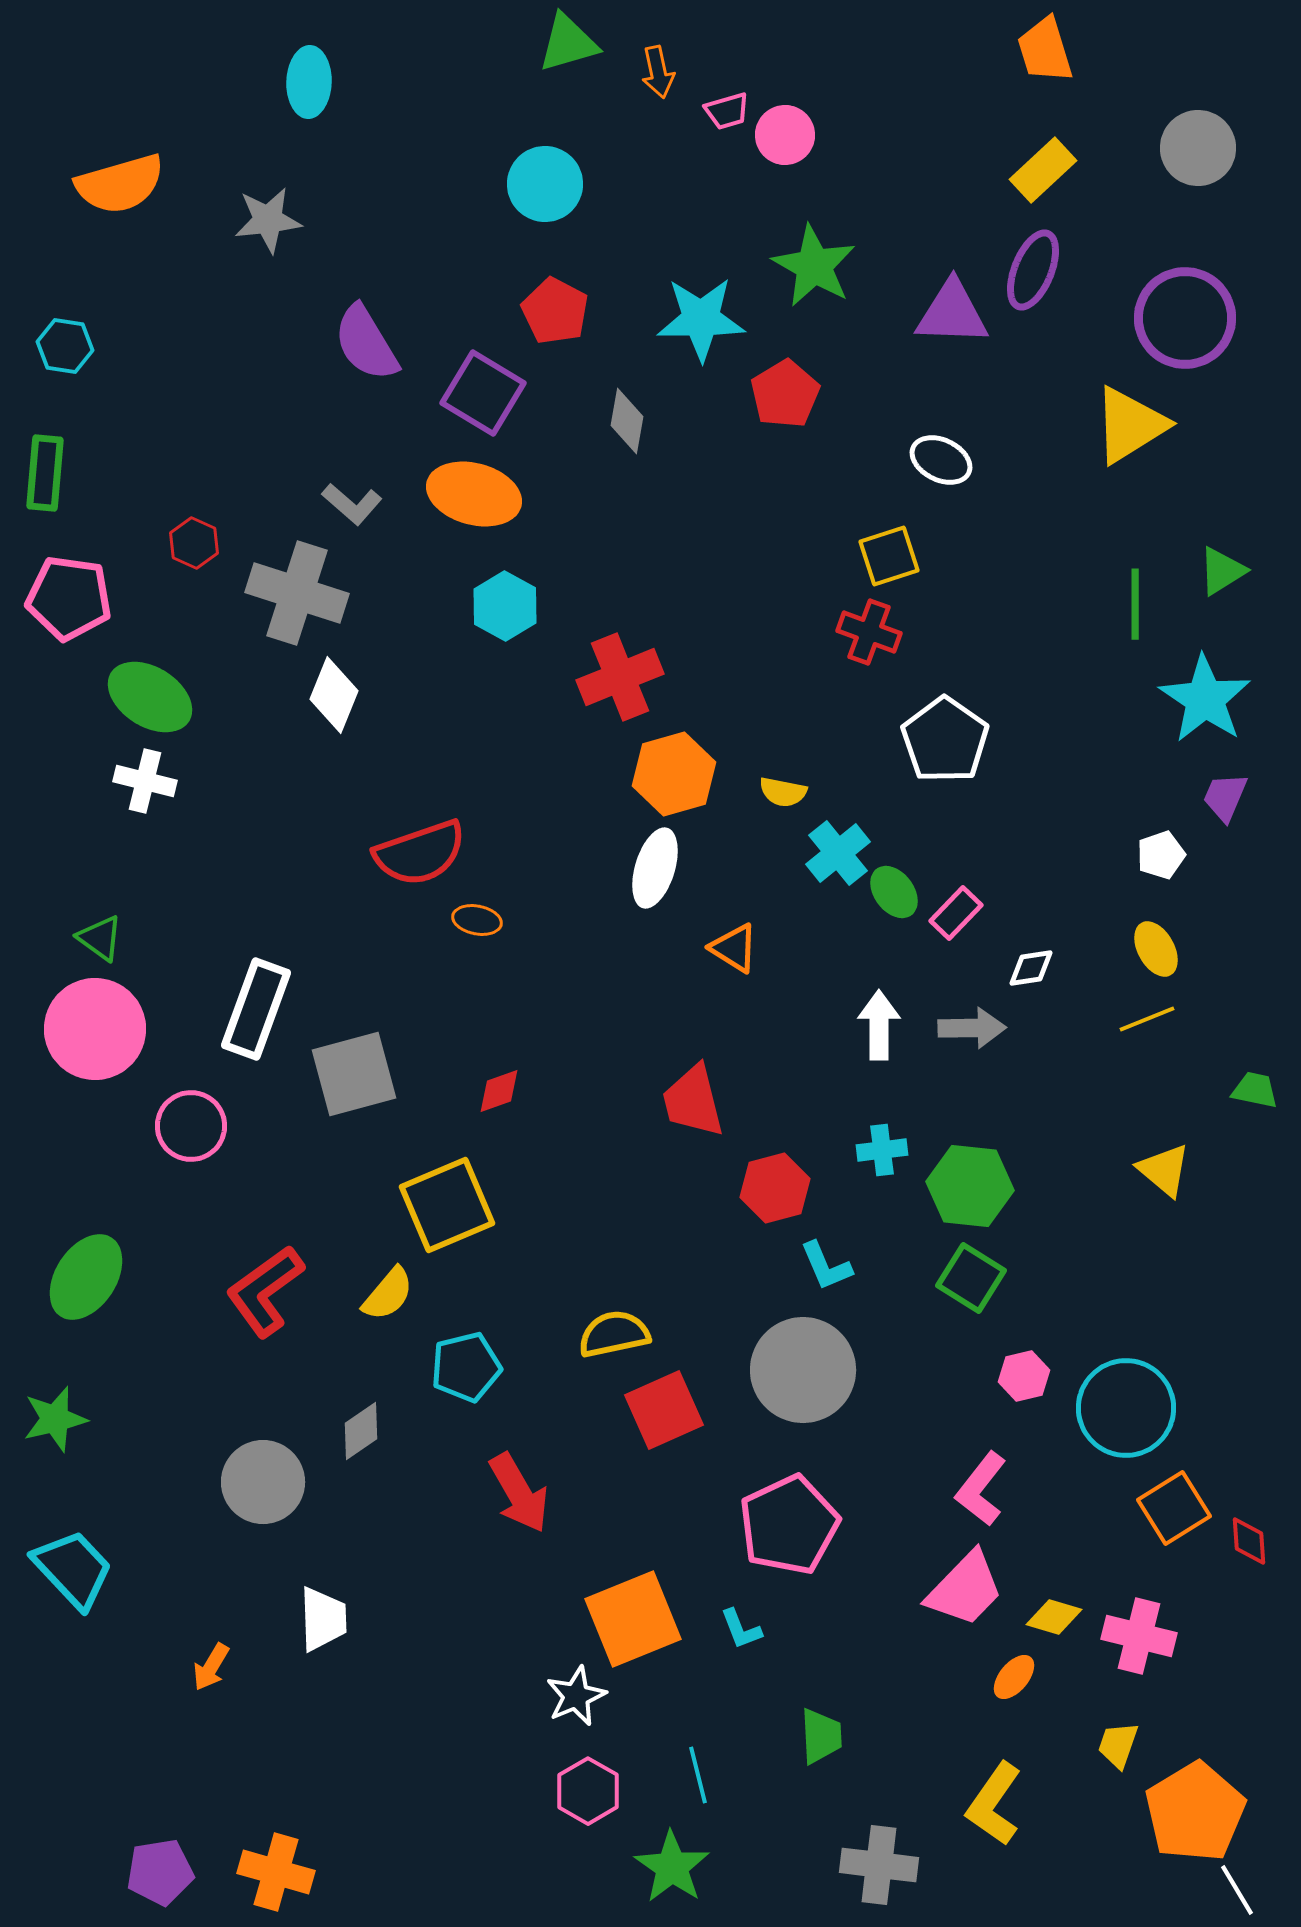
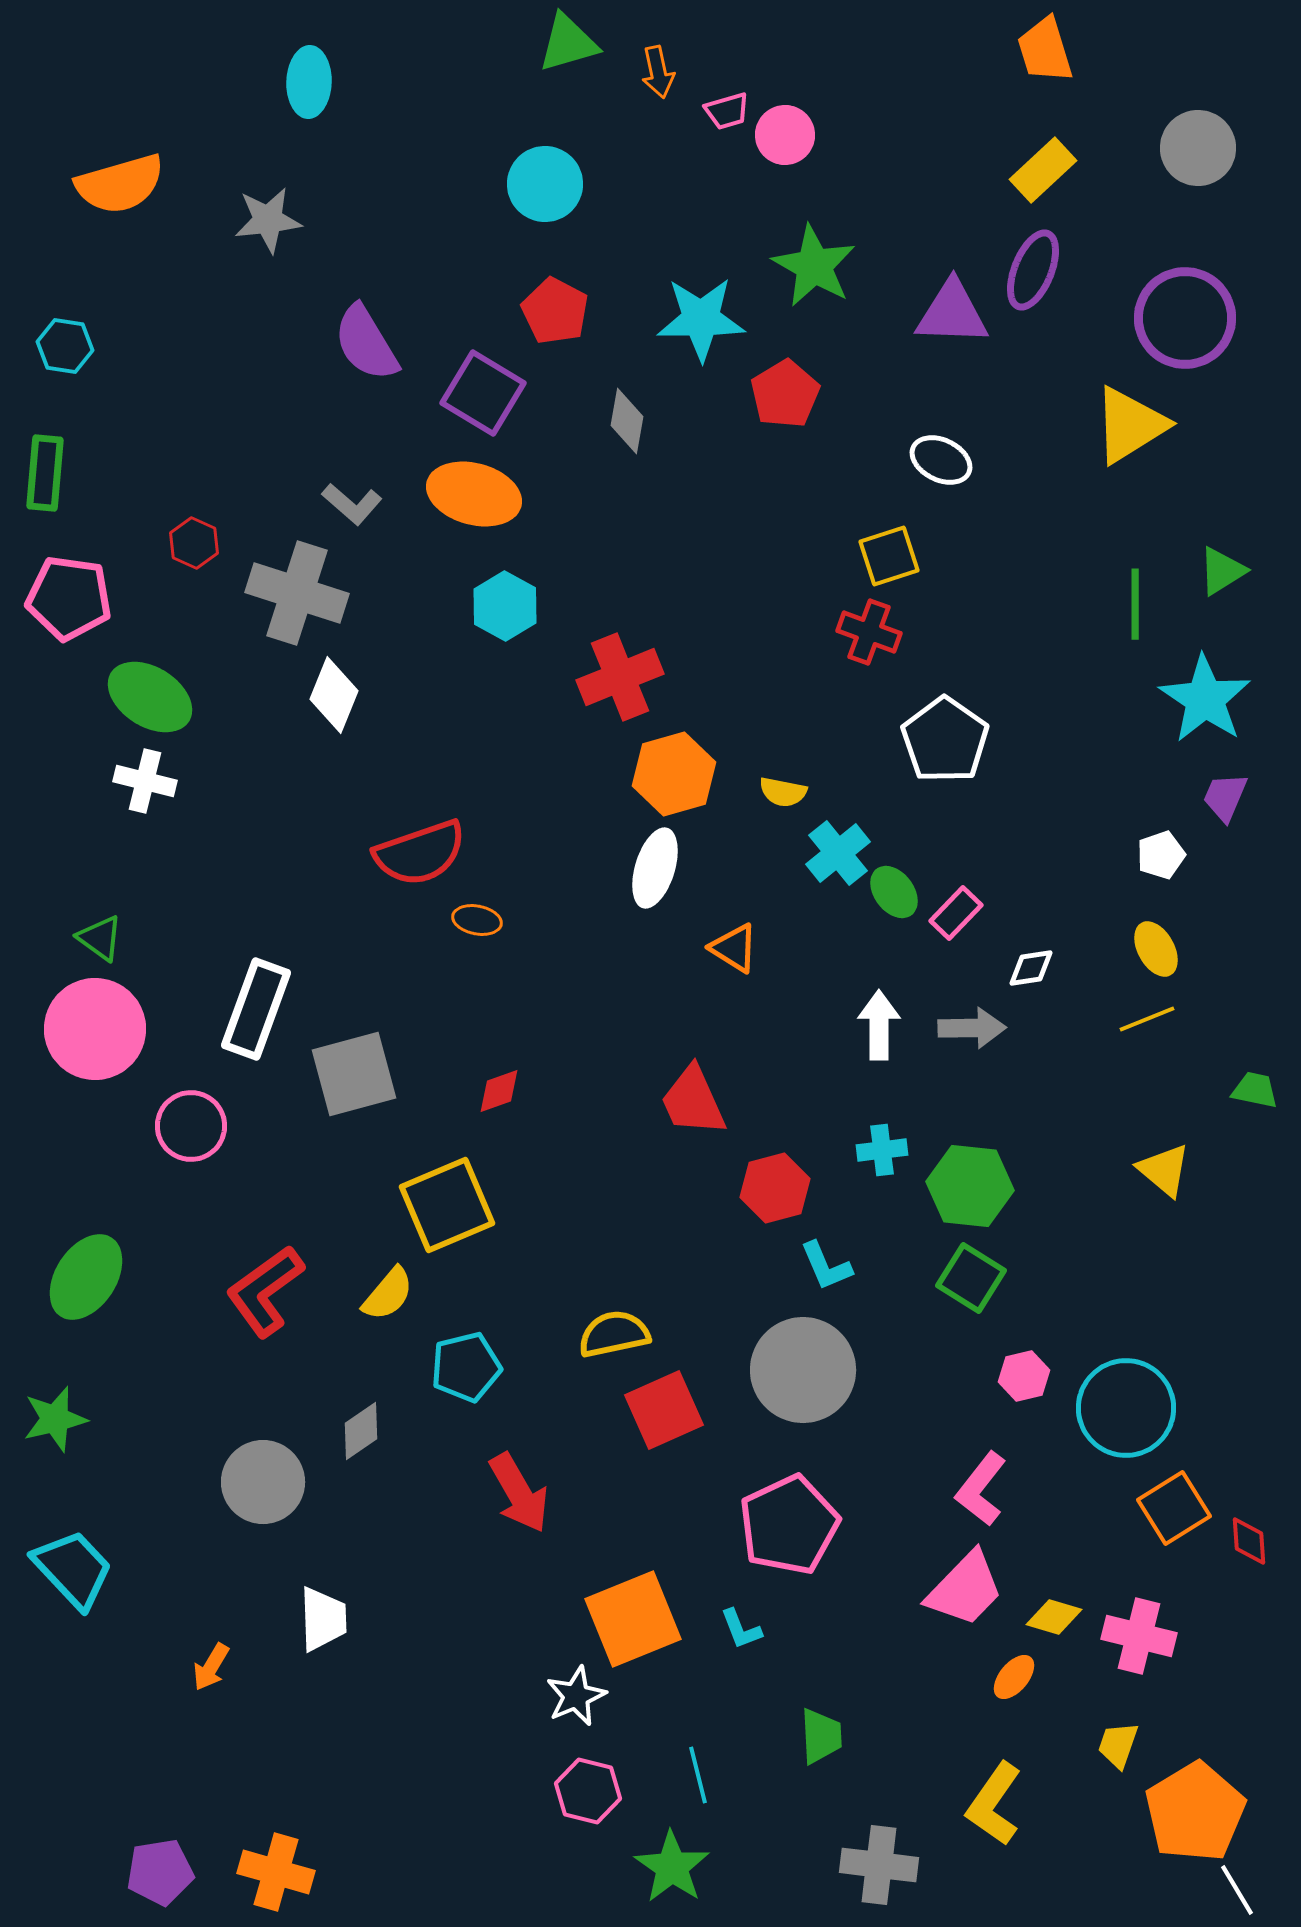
red trapezoid at (693, 1101): rotated 10 degrees counterclockwise
pink hexagon at (588, 1791): rotated 16 degrees counterclockwise
